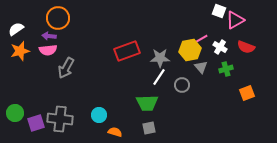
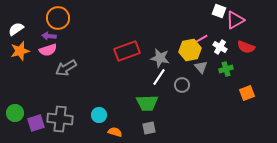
pink semicircle: rotated 12 degrees counterclockwise
gray star: rotated 12 degrees clockwise
gray arrow: rotated 30 degrees clockwise
